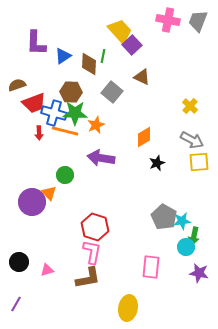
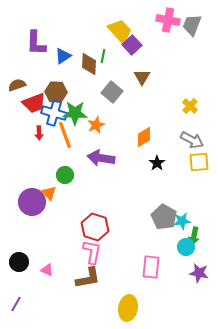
gray trapezoid: moved 6 px left, 4 px down
brown triangle: rotated 36 degrees clockwise
brown hexagon: moved 15 px left
orange line: moved 4 px down; rotated 56 degrees clockwise
black star: rotated 14 degrees counterclockwise
pink triangle: rotated 40 degrees clockwise
